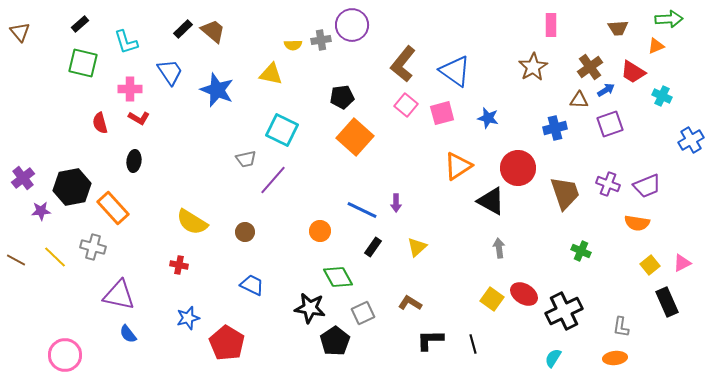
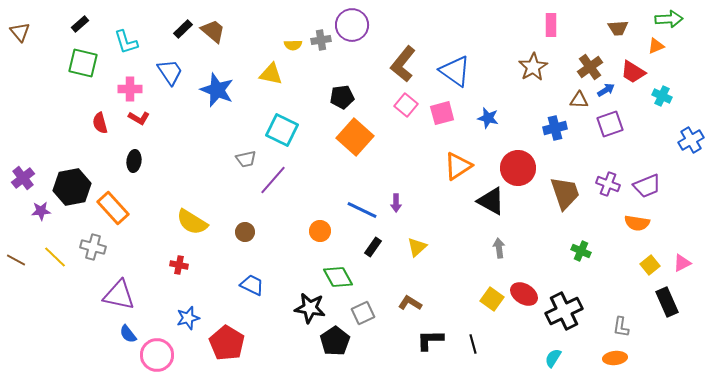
pink circle at (65, 355): moved 92 px right
